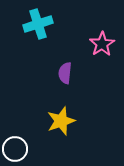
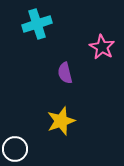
cyan cross: moved 1 px left
pink star: moved 3 px down; rotated 10 degrees counterclockwise
purple semicircle: rotated 20 degrees counterclockwise
